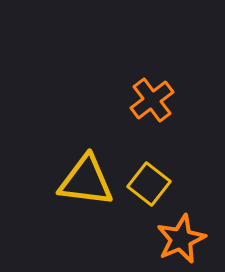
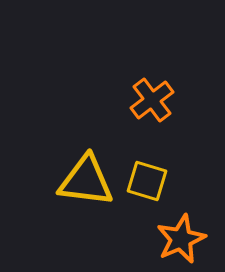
yellow square: moved 2 px left, 3 px up; rotated 21 degrees counterclockwise
